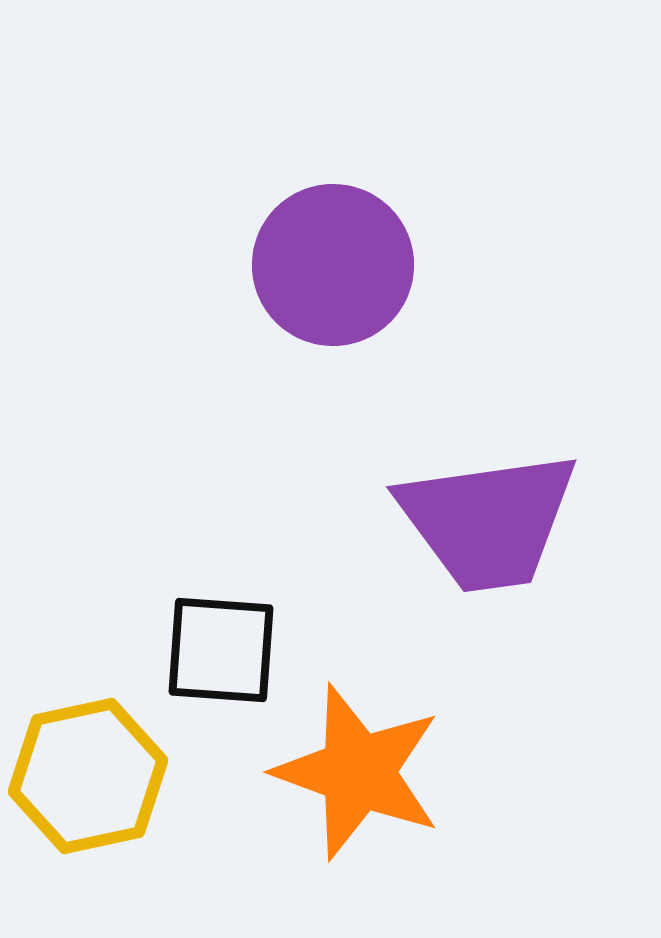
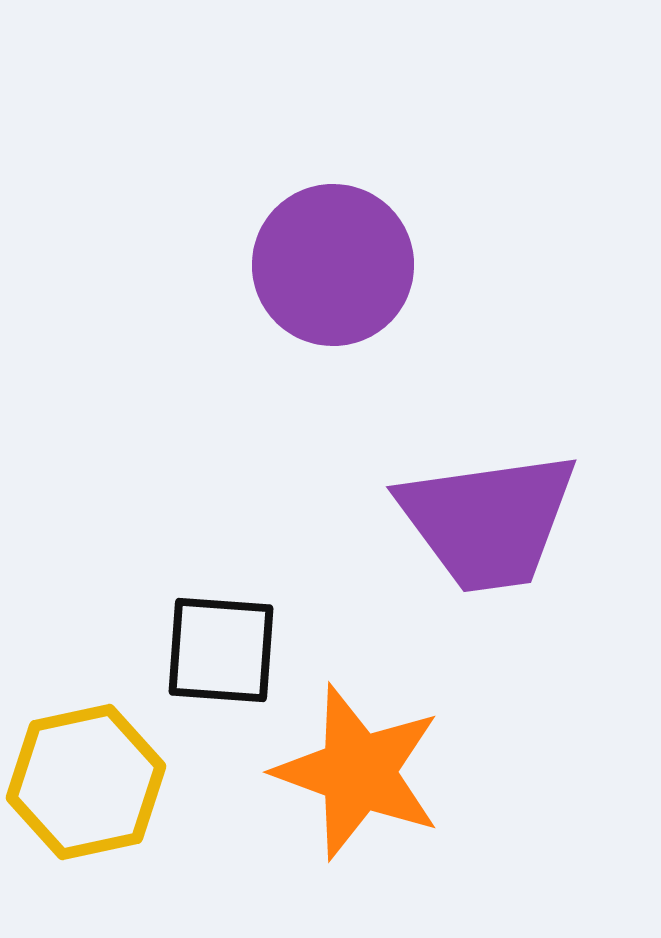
yellow hexagon: moved 2 px left, 6 px down
